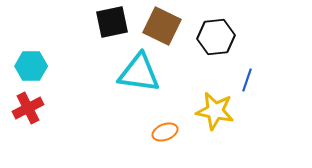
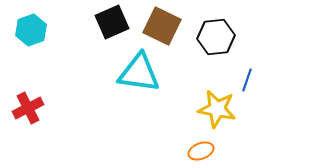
black square: rotated 12 degrees counterclockwise
cyan hexagon: moved 36 px up; rotated 20 degrees counterclockwise
yellow star: moved 2 px right, 2 px up
orange ellipse: moved 36 px right, 19 px down
